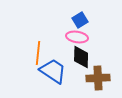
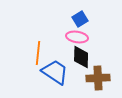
blue square: moved 1 px up
blue trapezoid: moved 2 px right, 1 px down
